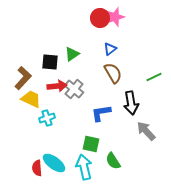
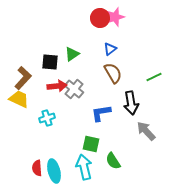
yellow trapezoid: moved 12 px left
cyan ellipse: moved 8 px down; rotated 40 degrees clockwise
